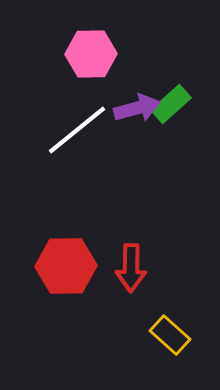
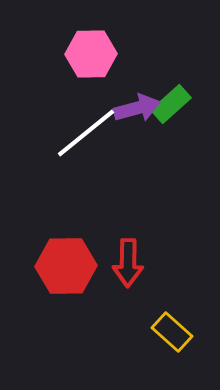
white line: moved 9 px right, 3 px down
red arrow: moved 3 px left, 5 px up
yellow rectangle: moved 2 px right, 3 px up
